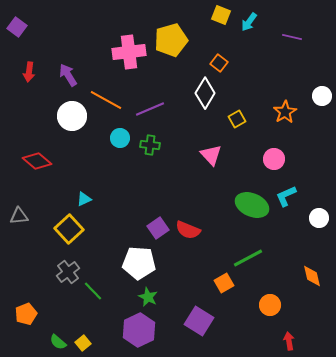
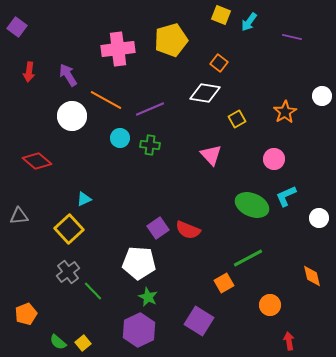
pink cross at (129, 52): moved 11 px left, 3 px up
white diamond at (205, 93): rotated 68 degrees clockwise
